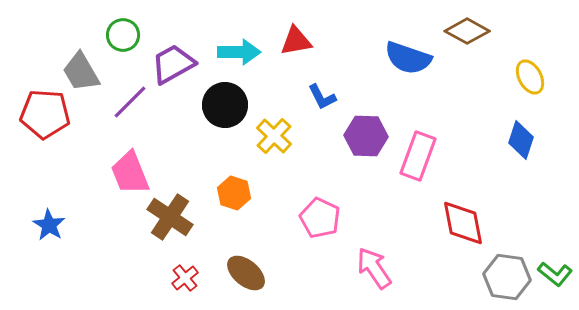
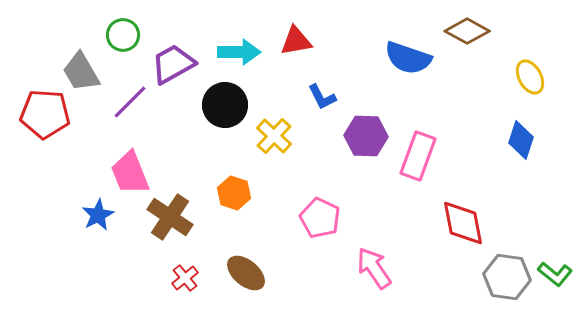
blue star: moved 49 px right, 10 px up; rotated 12 degrees clockwise
